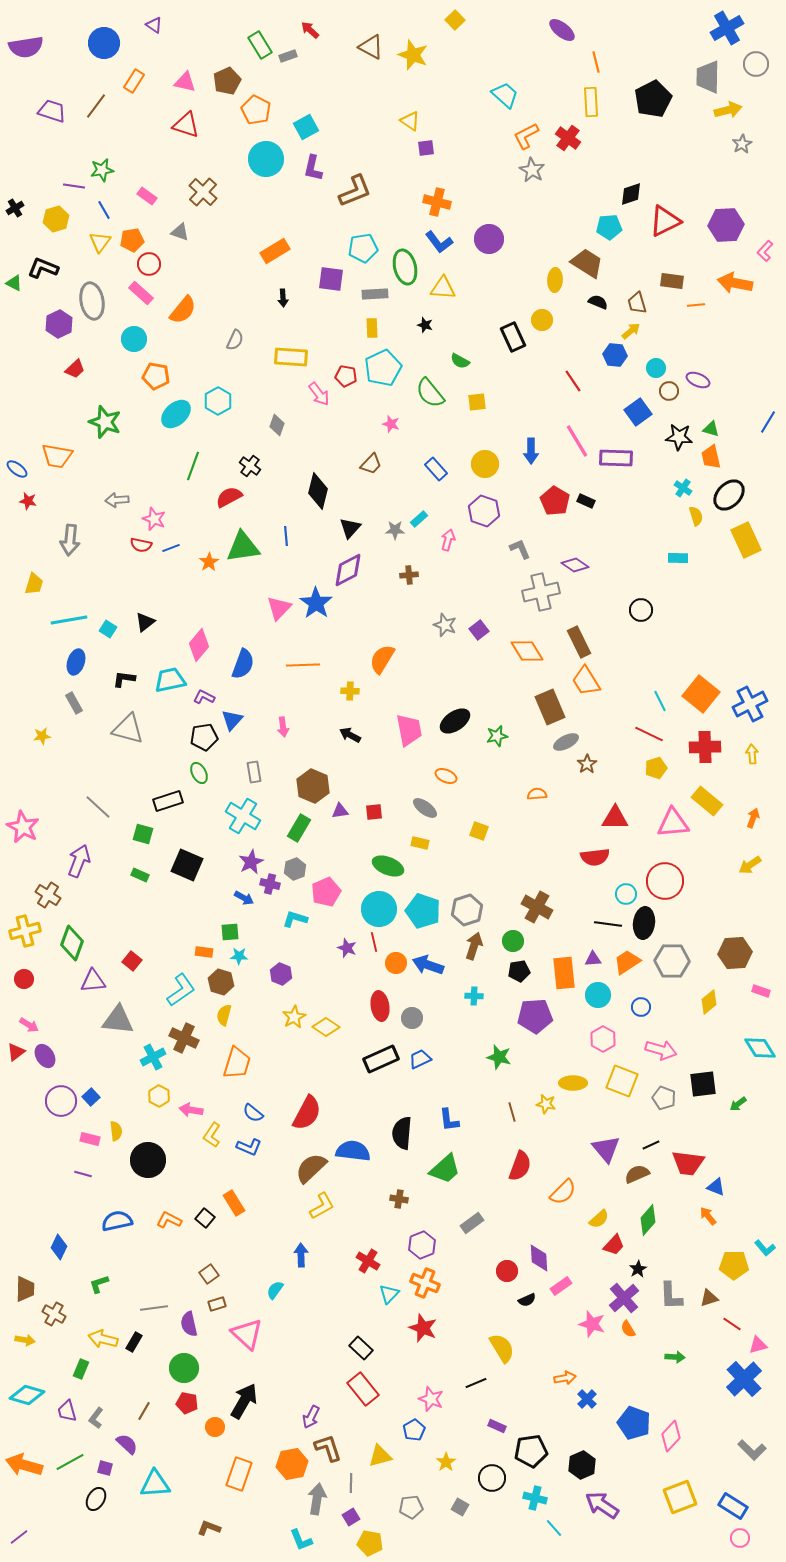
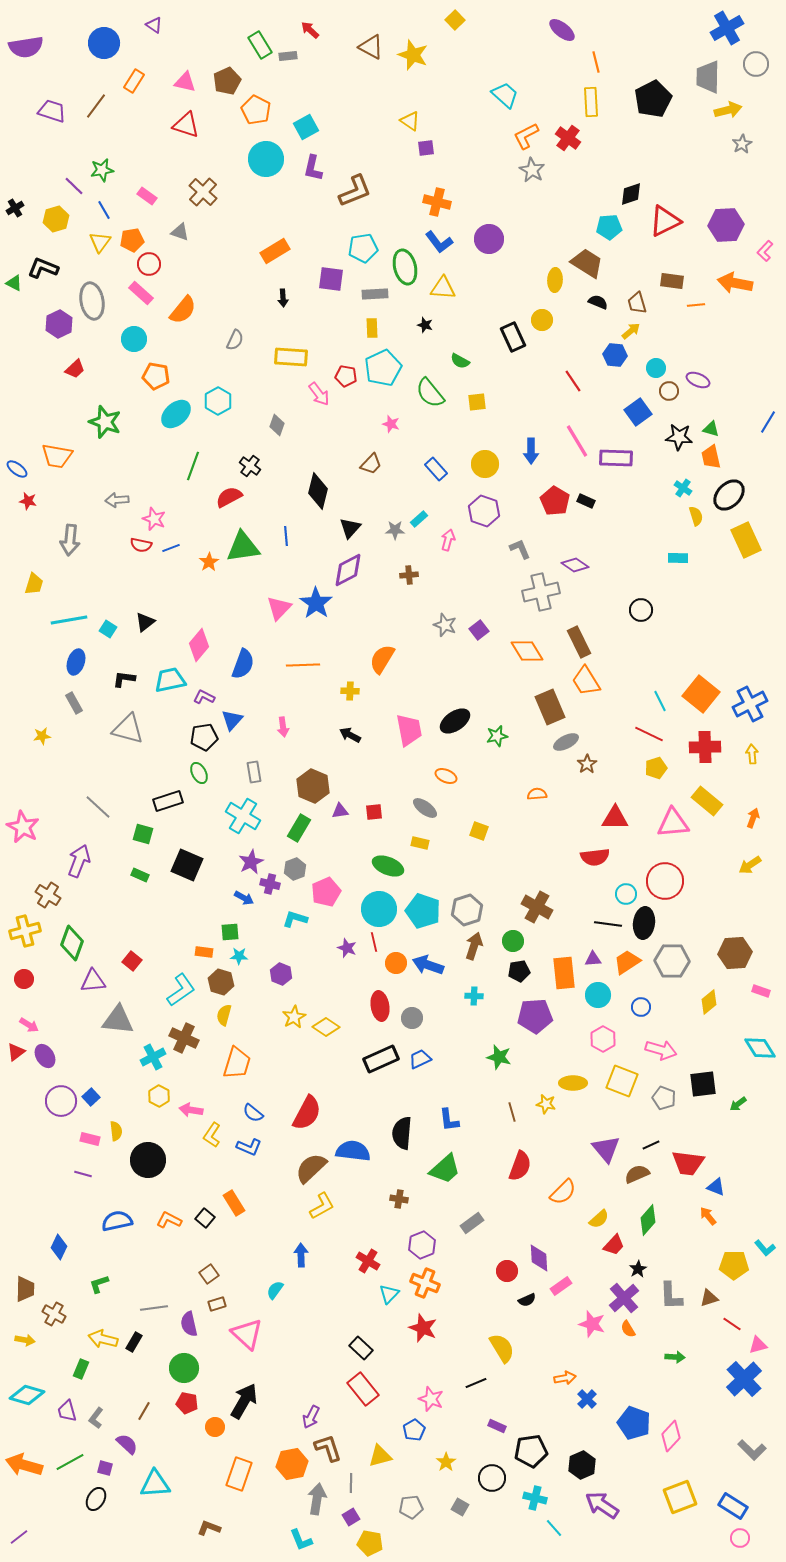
gray rectangle at (288, 56): rotated 12 degrees clockwise
purple line at (74, 186): rotated 35 degrees clockwise
